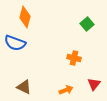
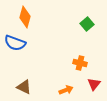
orange cross: moved 6 px right, 5 px down
